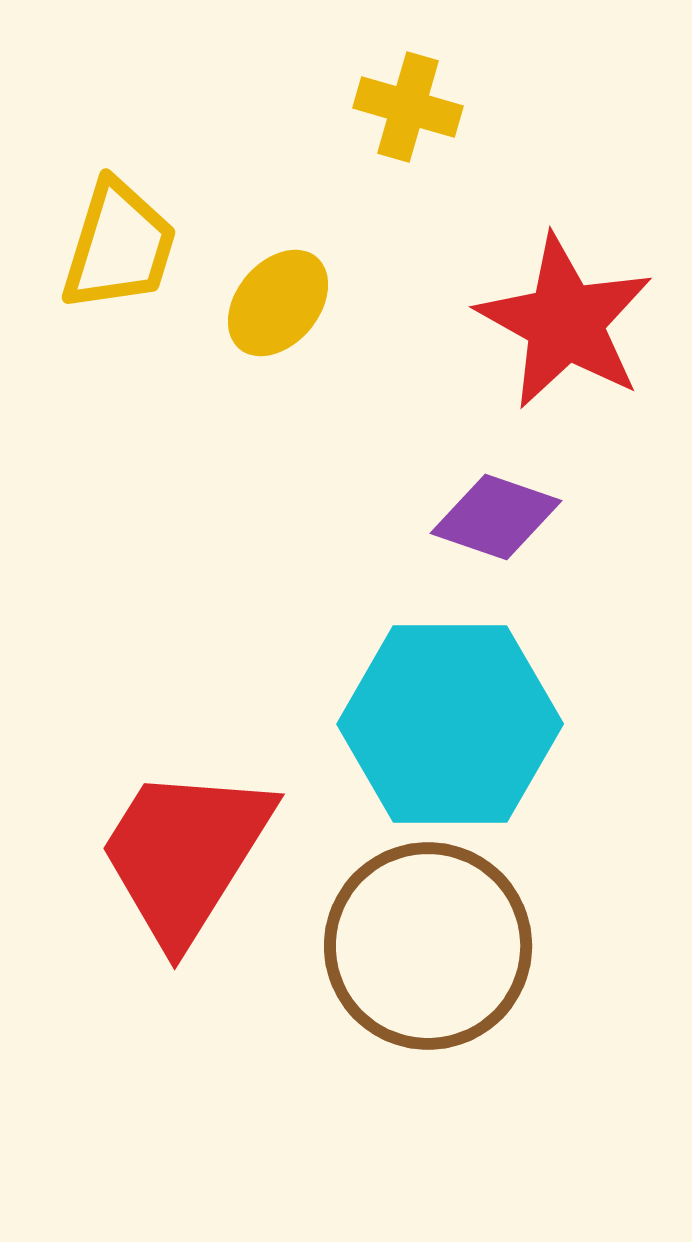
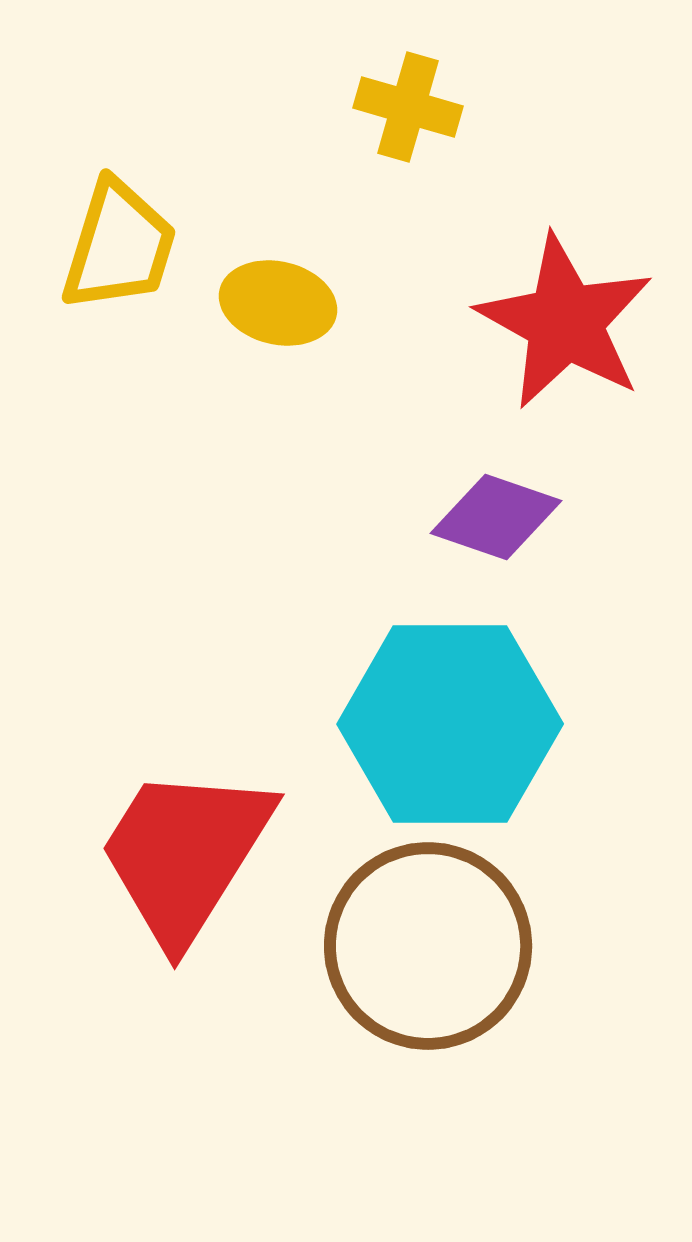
yellow ellipse: rotated 63 degrees clockwise
